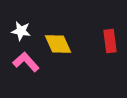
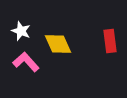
white star: rotated 12 degrees clockwise
